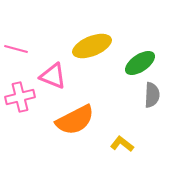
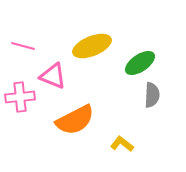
pink line: moved 7 px right, 3 px up
pink cross: rotated 8 degrees clockwise
